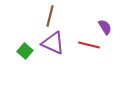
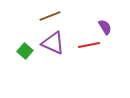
brown line: rotated 55 degrees clockwise
red line: rotated 25 degrees counterclockwise
